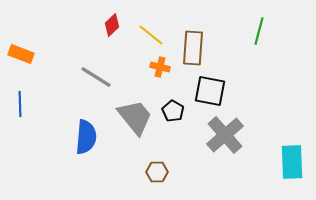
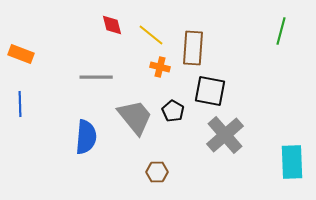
red diamond: rotated 60 degrees counterclockwise
green line: moved 22 px right
gray line: rotated 32 degrees counterclockwise
